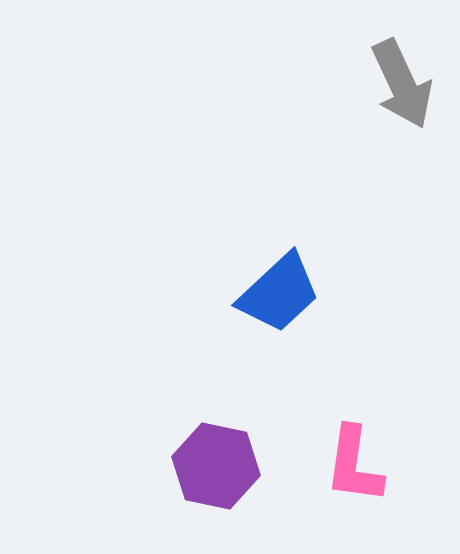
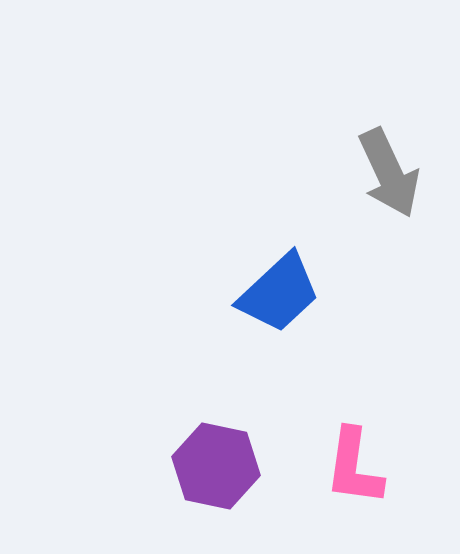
gray arrow: moved 13 px left, 89 px down
pink L-shape: moved 2 px down
